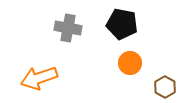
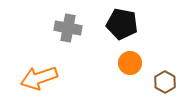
brown hexagon: moved 5 px up
